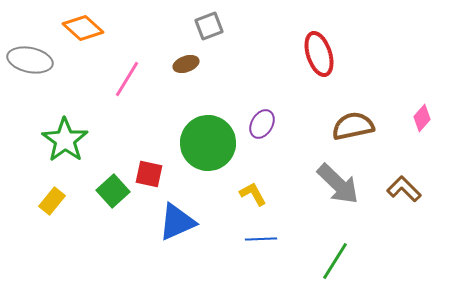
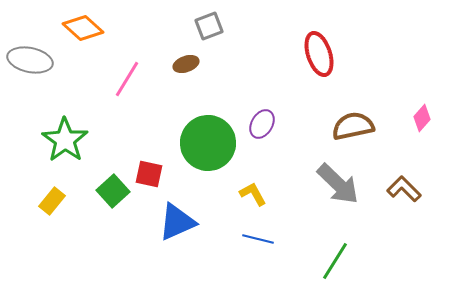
blue line: moved 3 px left; rotated 16 degrees clockwise
